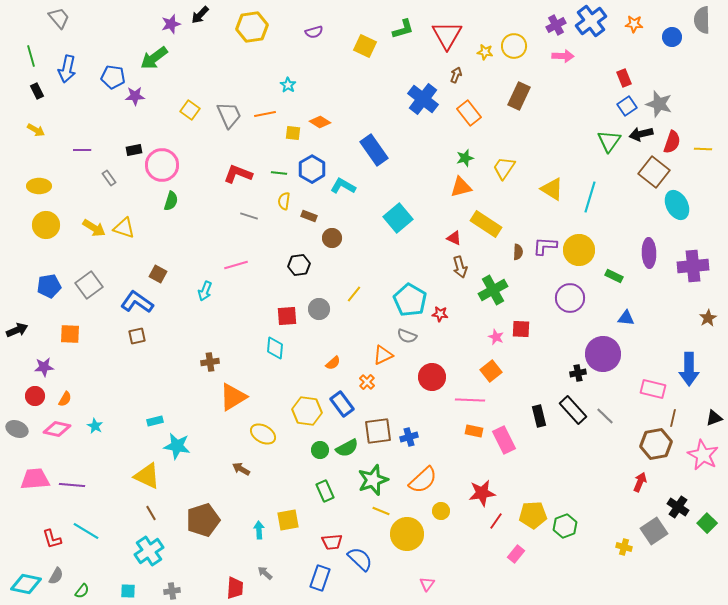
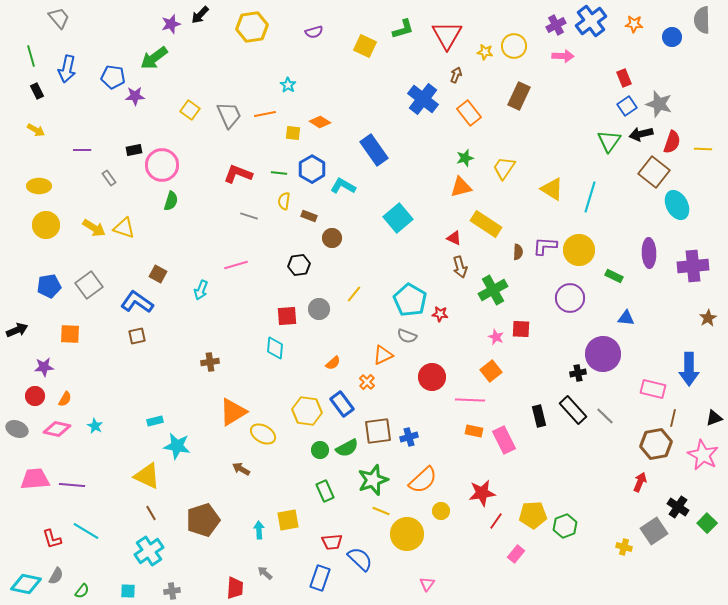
cyan arrow at (205, 291): moved 4 px left, 1 px up
orange triangle at (233, 397): moved 15 px down
